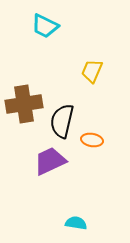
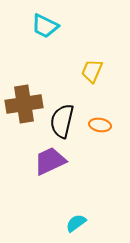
orange ellipse: moved 8 px right, 15 px up
cyan semicircle: rotated 45 degrees counterclockwise
